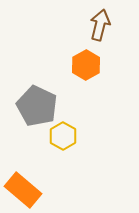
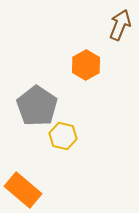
brown arrow: moved 20 px right; rotated 8 degrees clockwise
gray pentagon: rotated 9 degrees clockwise
yellow hexagon: rotated 16 degrees counterclockwise
